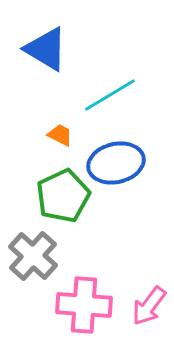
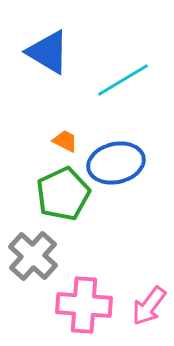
blue triangle: moved 2 px right, 3 px down
cyan line: moved 13 px right, 15 px up
orange trapezoid: moved 5 px right, 6 px down
green pentagon: moved 2 px up
